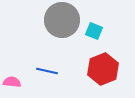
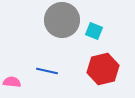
red hexagon: rotated 8 degrees clockwise
